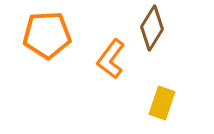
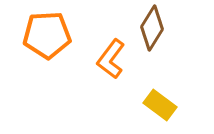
yellow rectangle: moved 2 px left, 2 px down; rotated 72 degrees counterclockwise
